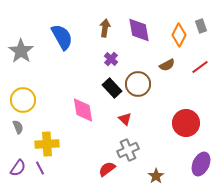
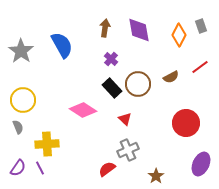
blue semicircle: moved 8 px down
brown semicircle: moved 4 px right, 12 px down
pink diamond: rotated 48 degrees counterclockwise
